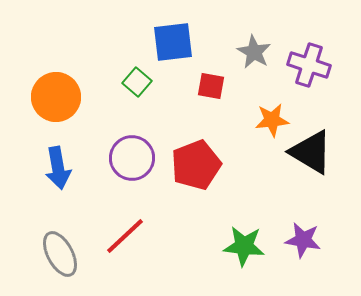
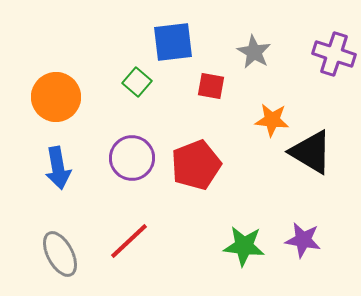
purple cross: moved 25 px right, 11 px up
orange star: rotated 12 degrees clockwise
red line: moved 4 px right, 5 px down
